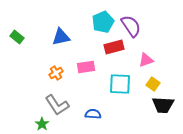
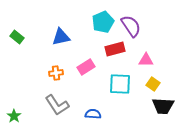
red rectangle: moved 1 px right, 2 px down
pink triangle: rotated 21 degrees clockwise
pink rectangle: rotated 24 degrees counterclockwise
orange cross: rotated 24 degrees clockwise
black trapezoid: moved 1 px down
green star: moved 28 px left, 8 px up
